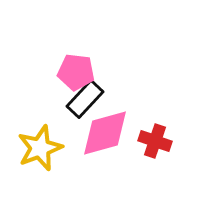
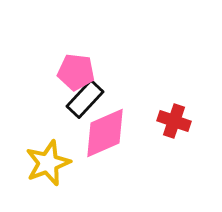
pink diamond: rotated 8 degrees counterclockwise
red cross: moved 19 px right, 20 px up
yellow star: moved 8 px right, 15 px down
